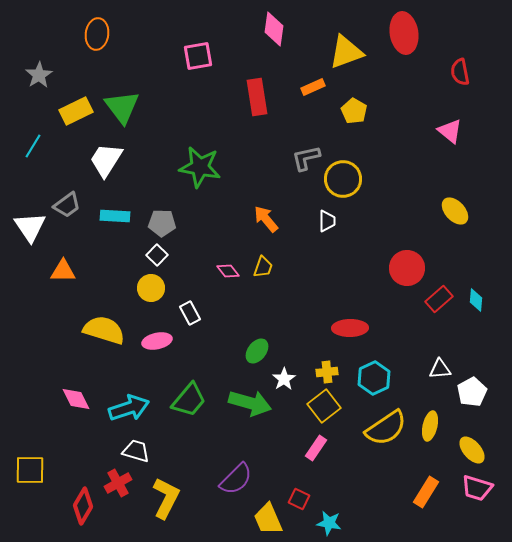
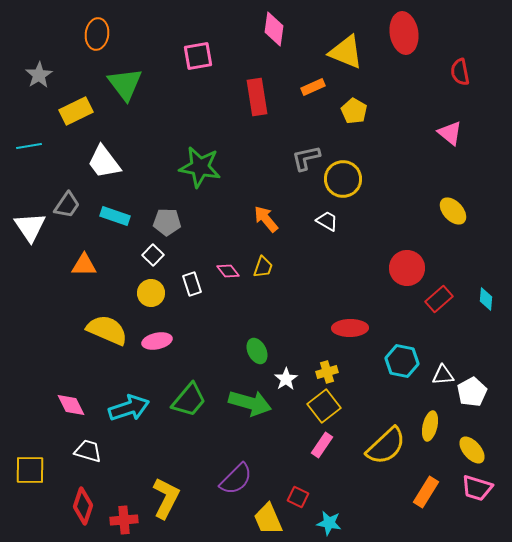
yellow triangle at (346, 52): rotated 42 degrees clockwise
green triangle at (122, 107): moved 3 px right, 23 px up
pink triangle at (450, 131): moved 2 px down
cyan line at (33, 146): moved 4 px left; rotated 50 degrees clockwise
white trapezoid at (106, 160): moved 2 px left, 2 px down; rotated 69 degrees counterclockwise
gray trapezoid at (67, 205): rotated 20 degrees counterclockwise
yellow ellipse at (455, 211): moved 2 px left
cyan rectangle at (115, 216): rotated 16 degrees clockwise
white trapezoid at (327, 221): rotated 60 degrees counterclockwise
gray pentagon at (162, 223): moved 5 px right, 1 px up
white square at (157, 255): moved 4 px left
orange triangle at (63, 271): moved 21 px right, 6 px up
yellow circle at (151, 288): moved 5 px down
cyan diamond at (476, 300): moved 10 px right, 1 px up
white rectangle at (190, 313): moved 2 px right, 29 px up; rotated 10 degrees clockwise
yellow semicircle at (104, 330): moved 3 px right; rotated 6 degrees clockwise
green ellipse at (257, 351): rotated 65 degrees counterclockwise
white triangle at (440, 369): moved 3 px right, 6 px down
yellow cross at (327, 372): rotated 10 degrees counterclockwise
cyan hexagon at (374, 378): moved 28 px right, 17 px up; rotated 24 degrees counterclockwise
white star at (284, 379): moved 2 px right
pink diamond at (76, 399): moved 5 px left, 6 px down
yellow semicircle at (386, 428): moved 18 px down; rotated 9 degrees counterclockwise
pink rectangle at (316, 448): moved 6 px right, 3 px up
white trapezoid at (136, 451): moved 48 px left
red cross at (118, 483): moved 6 px right, 37 px down; rotated 24 degrees clockwise
red square at (299, 499): moved 1 px left, 2 px up
red diamond at (83, 506): rotated 12 degrees counterclockwise
